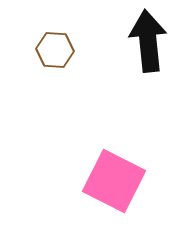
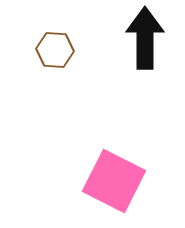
black arrow: moved 3 px left, 3 px up; rotated 6 degrees clockwise
